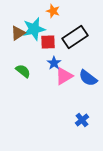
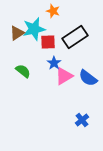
brown triangle: moved 1 px left
